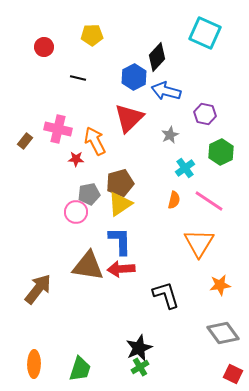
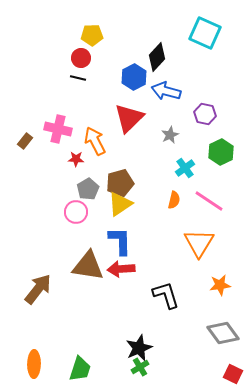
red circle: moved 37 px right, 11 px down
gray pentagon: moved 1 px left, 5 px up; rotated 20 degrees counterclockwise
